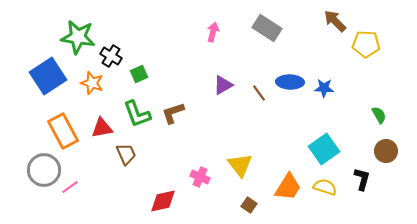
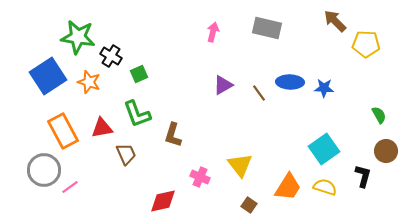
gray rectangle: rotated 20 degrees counterclockwise
orange star: moved 3 px left, 1 px up
brown L-shape: moved 22 px down; rotated 55 degrees counterclockwise
black L-shape: moved 1 px right, 3 px up
